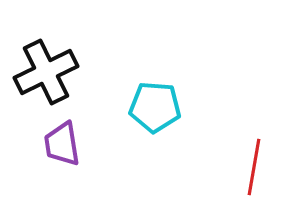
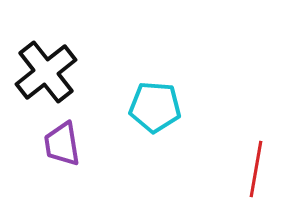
black cross: rotated 12 degrees counterclockwise
red line: moved 2 px right, 2 px down
